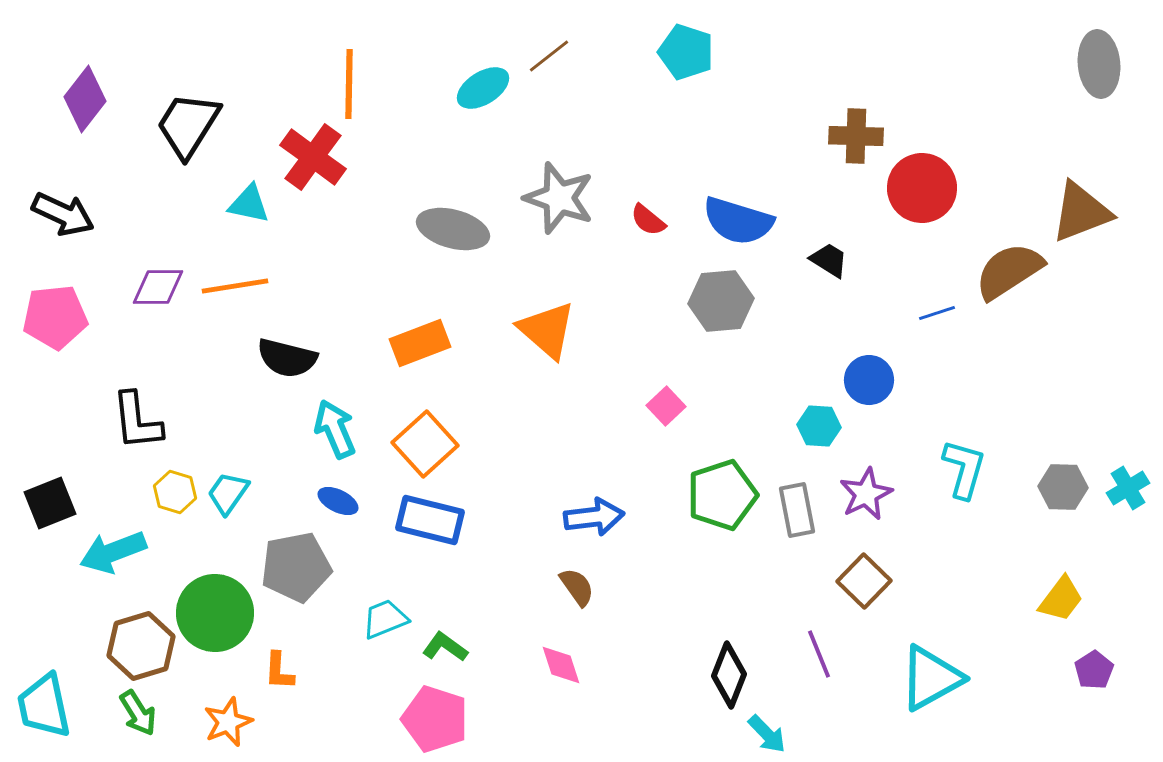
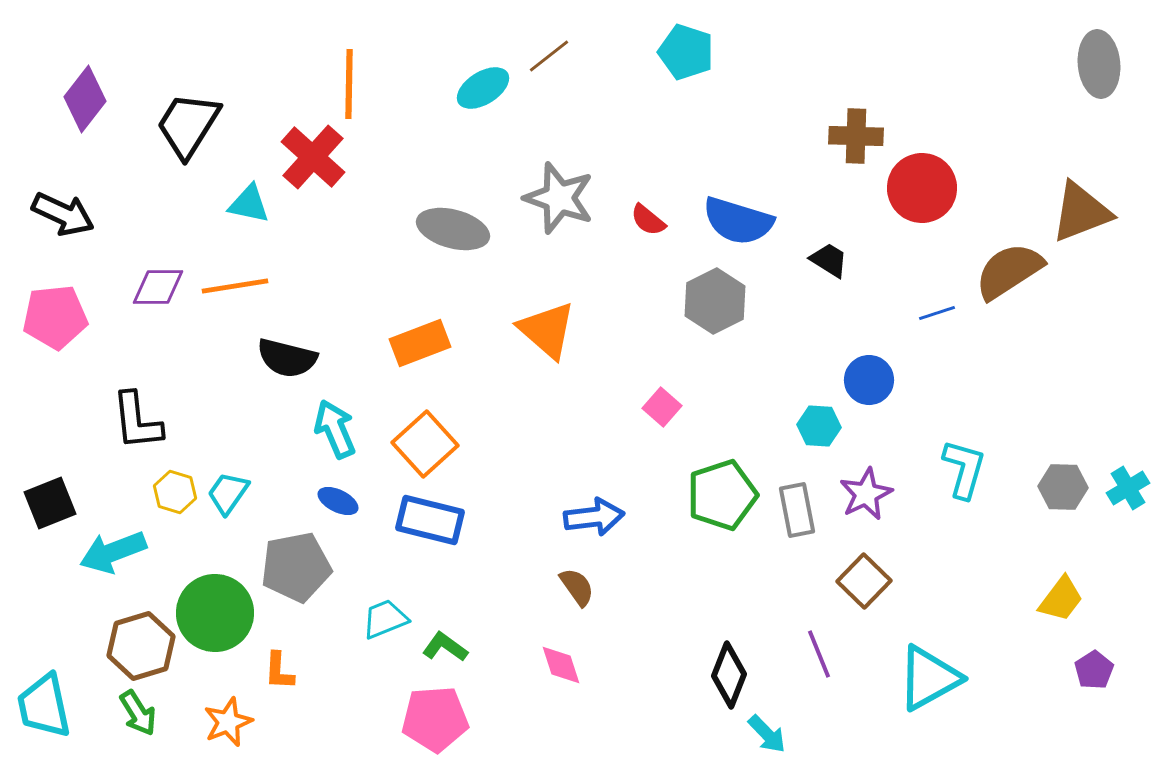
red cross at (313, 157): rotated 6 degrees clockwise
gray hexagon at (721, 301): moved 6 px left; rotated 22 degrees counterclockwise
pink square at (666, 406): moved 4 px left, 1 px down; rotated 6 degrees counterclockwise
cyan triangle at (931, 678): moved 2 px left
pink pentagon at (435, 719): rotated 22 degrees counterclockwise
